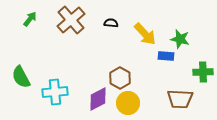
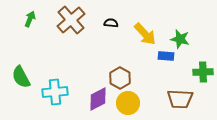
green arrow: rotated 14 degrees counterclockwise
